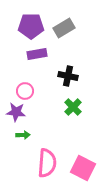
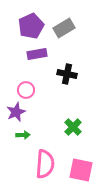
purple pentagon: rotated 25 degrees counterclockwise
black cross: moved 1 px left, 2 px up
pink circle: moved 1 px right, 1 px up
green cross: moved 20 px down
purple star: rotated 30 degrees counterclockwise
pink semicircle: moved 2 px left, 1 px down
pink square: moved 2 px left, 2 px down; rotated 15 degrees counterclockwise
